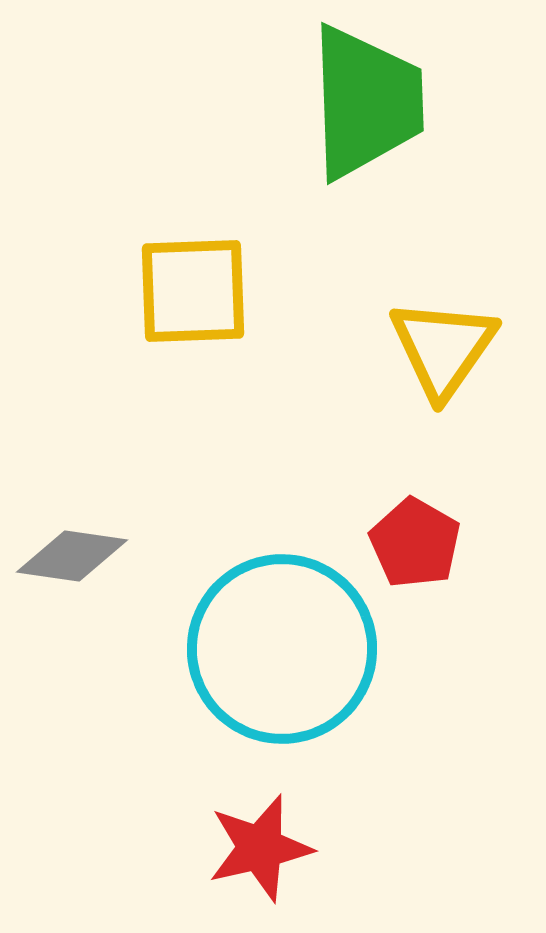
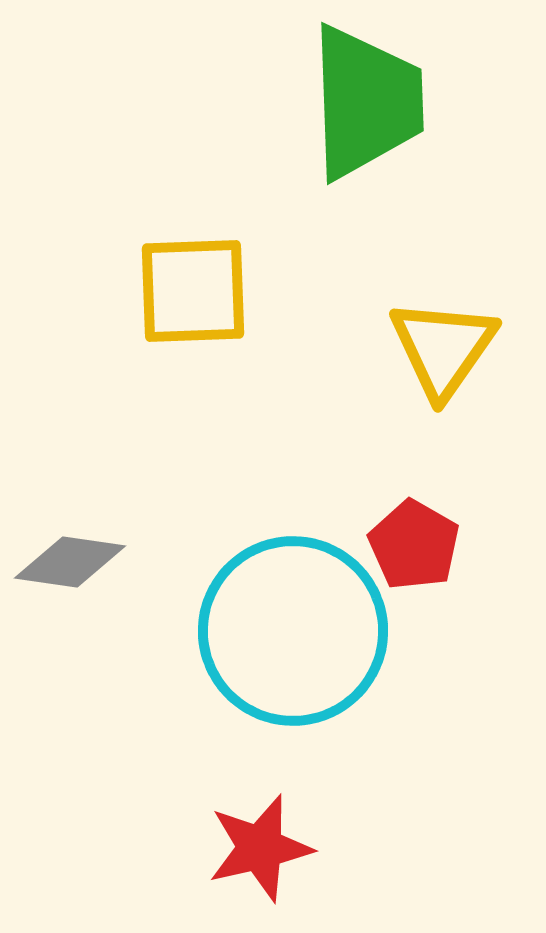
red pentagon: moved 1 px left, 2 px down
gray diamond: moved 2 px left, 6 px down
cyan circle: moved 11 px right, 18 px up
